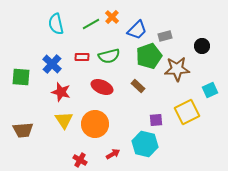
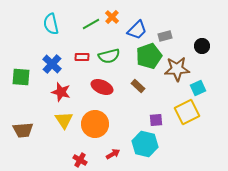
cyan semicircle: moved 5 px left
cyan square: moved 12 px left, 2 px up
